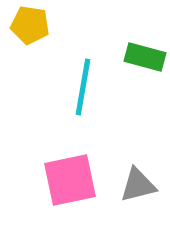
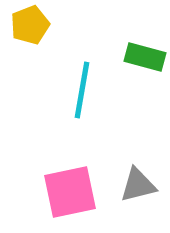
yellow pentagon: rotated 30 degrees counterclockwise
cyan line: moved 1 px left, 3 px down
pink square: moved 12 px down
